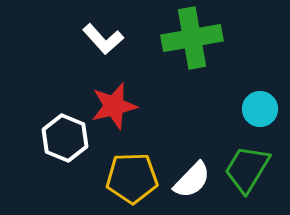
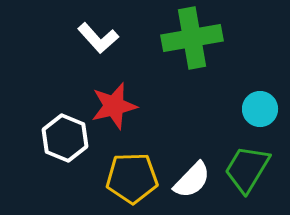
white L-shape: moved 5 px left, 1 px up
